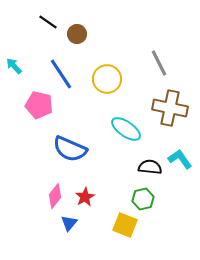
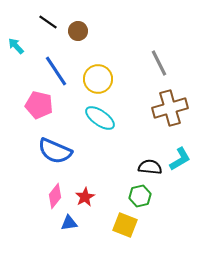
brown circle: moved 1 px right, 3 px up
cyan arrow: moved 2 px right, 20 px up
blue line: moved 5 px left, 3 px up
yellow circle: moved 9 px left
brown cross: rotated 28 degrees counterclockwise
cyan ellipse: moved 26 px left, 11 px up
blue semicircle: moved 15 px left, 2 px down
cyan L-shape: rotated 95 degrees clockwise
green hexagon: moved 3 px left, 3 px up
blue triangle: rotated 42 degrees clockwise
